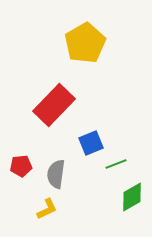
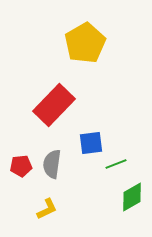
blue square: rotated 15 degrees clockwise
gray semicircle: moved 4 px left, 10 px up
